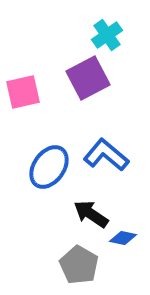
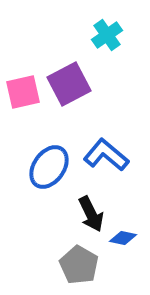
purple square: moved 19 px left, 6 px down
black arrow: rotated 150 degrees counterclockwise
